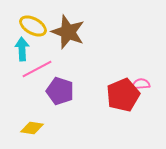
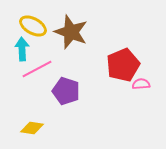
brown star: moved 3 px right
purple pentagon: moved 6 px right
red pentagon: moved 30 px up
